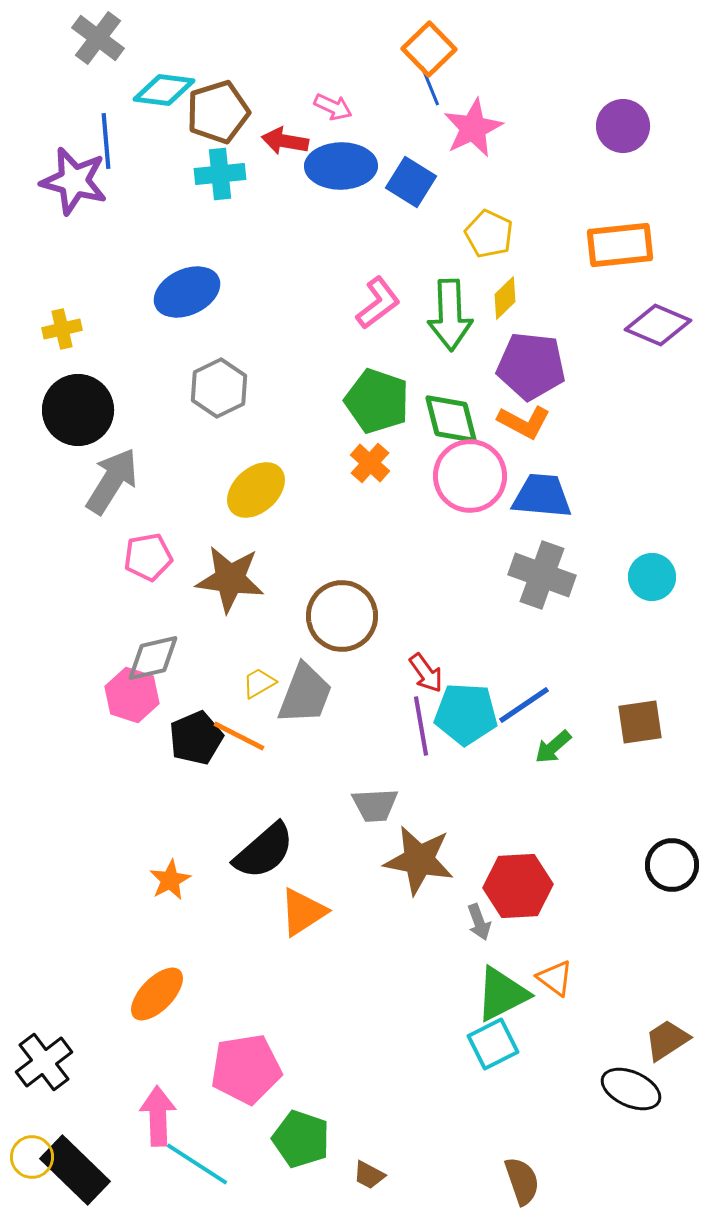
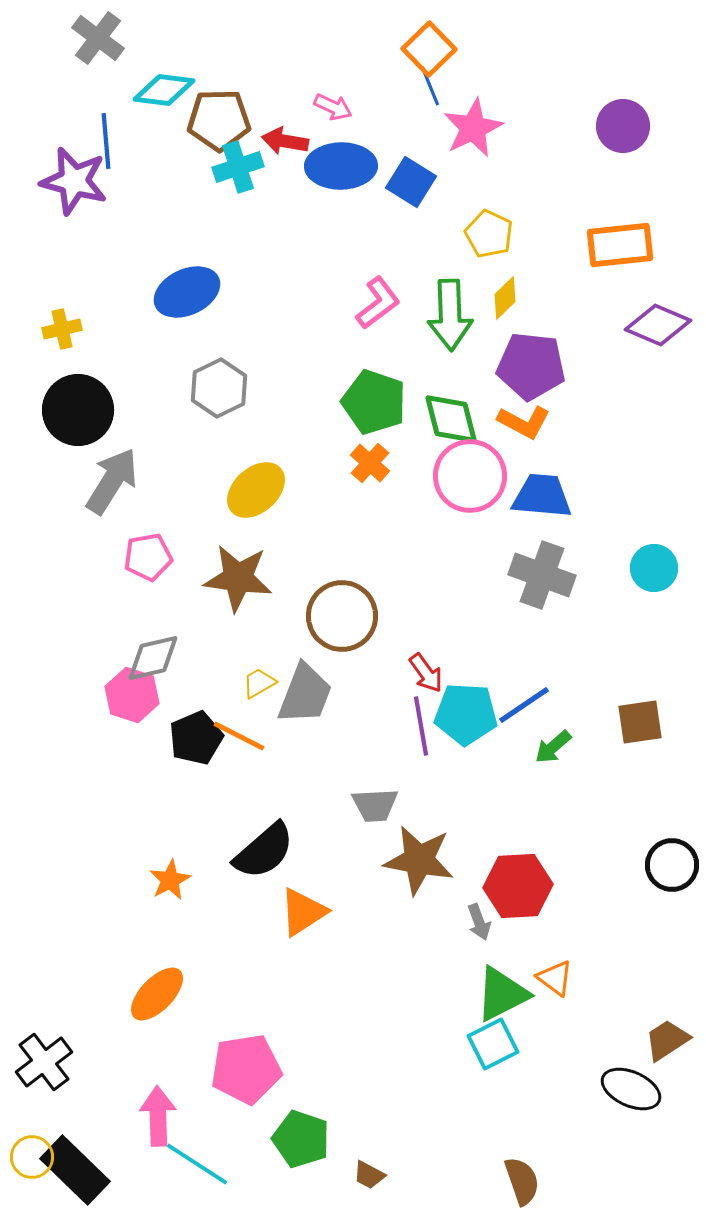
brown pentagon at (218, 112): moved 1 px right, 8 px down; rotated 16 degrees clockwise
cyan cross at (220, 174): moved 18 px right, 7 px up; rotated 12 degrees counterclockwise
green pentagon at (377, 401): moved 3 px left, 1 px down
cyan circle at (652, 577): moved 2 px right, 9 px up
brown star at (230, 579): moved 8 px right, 1 px up
